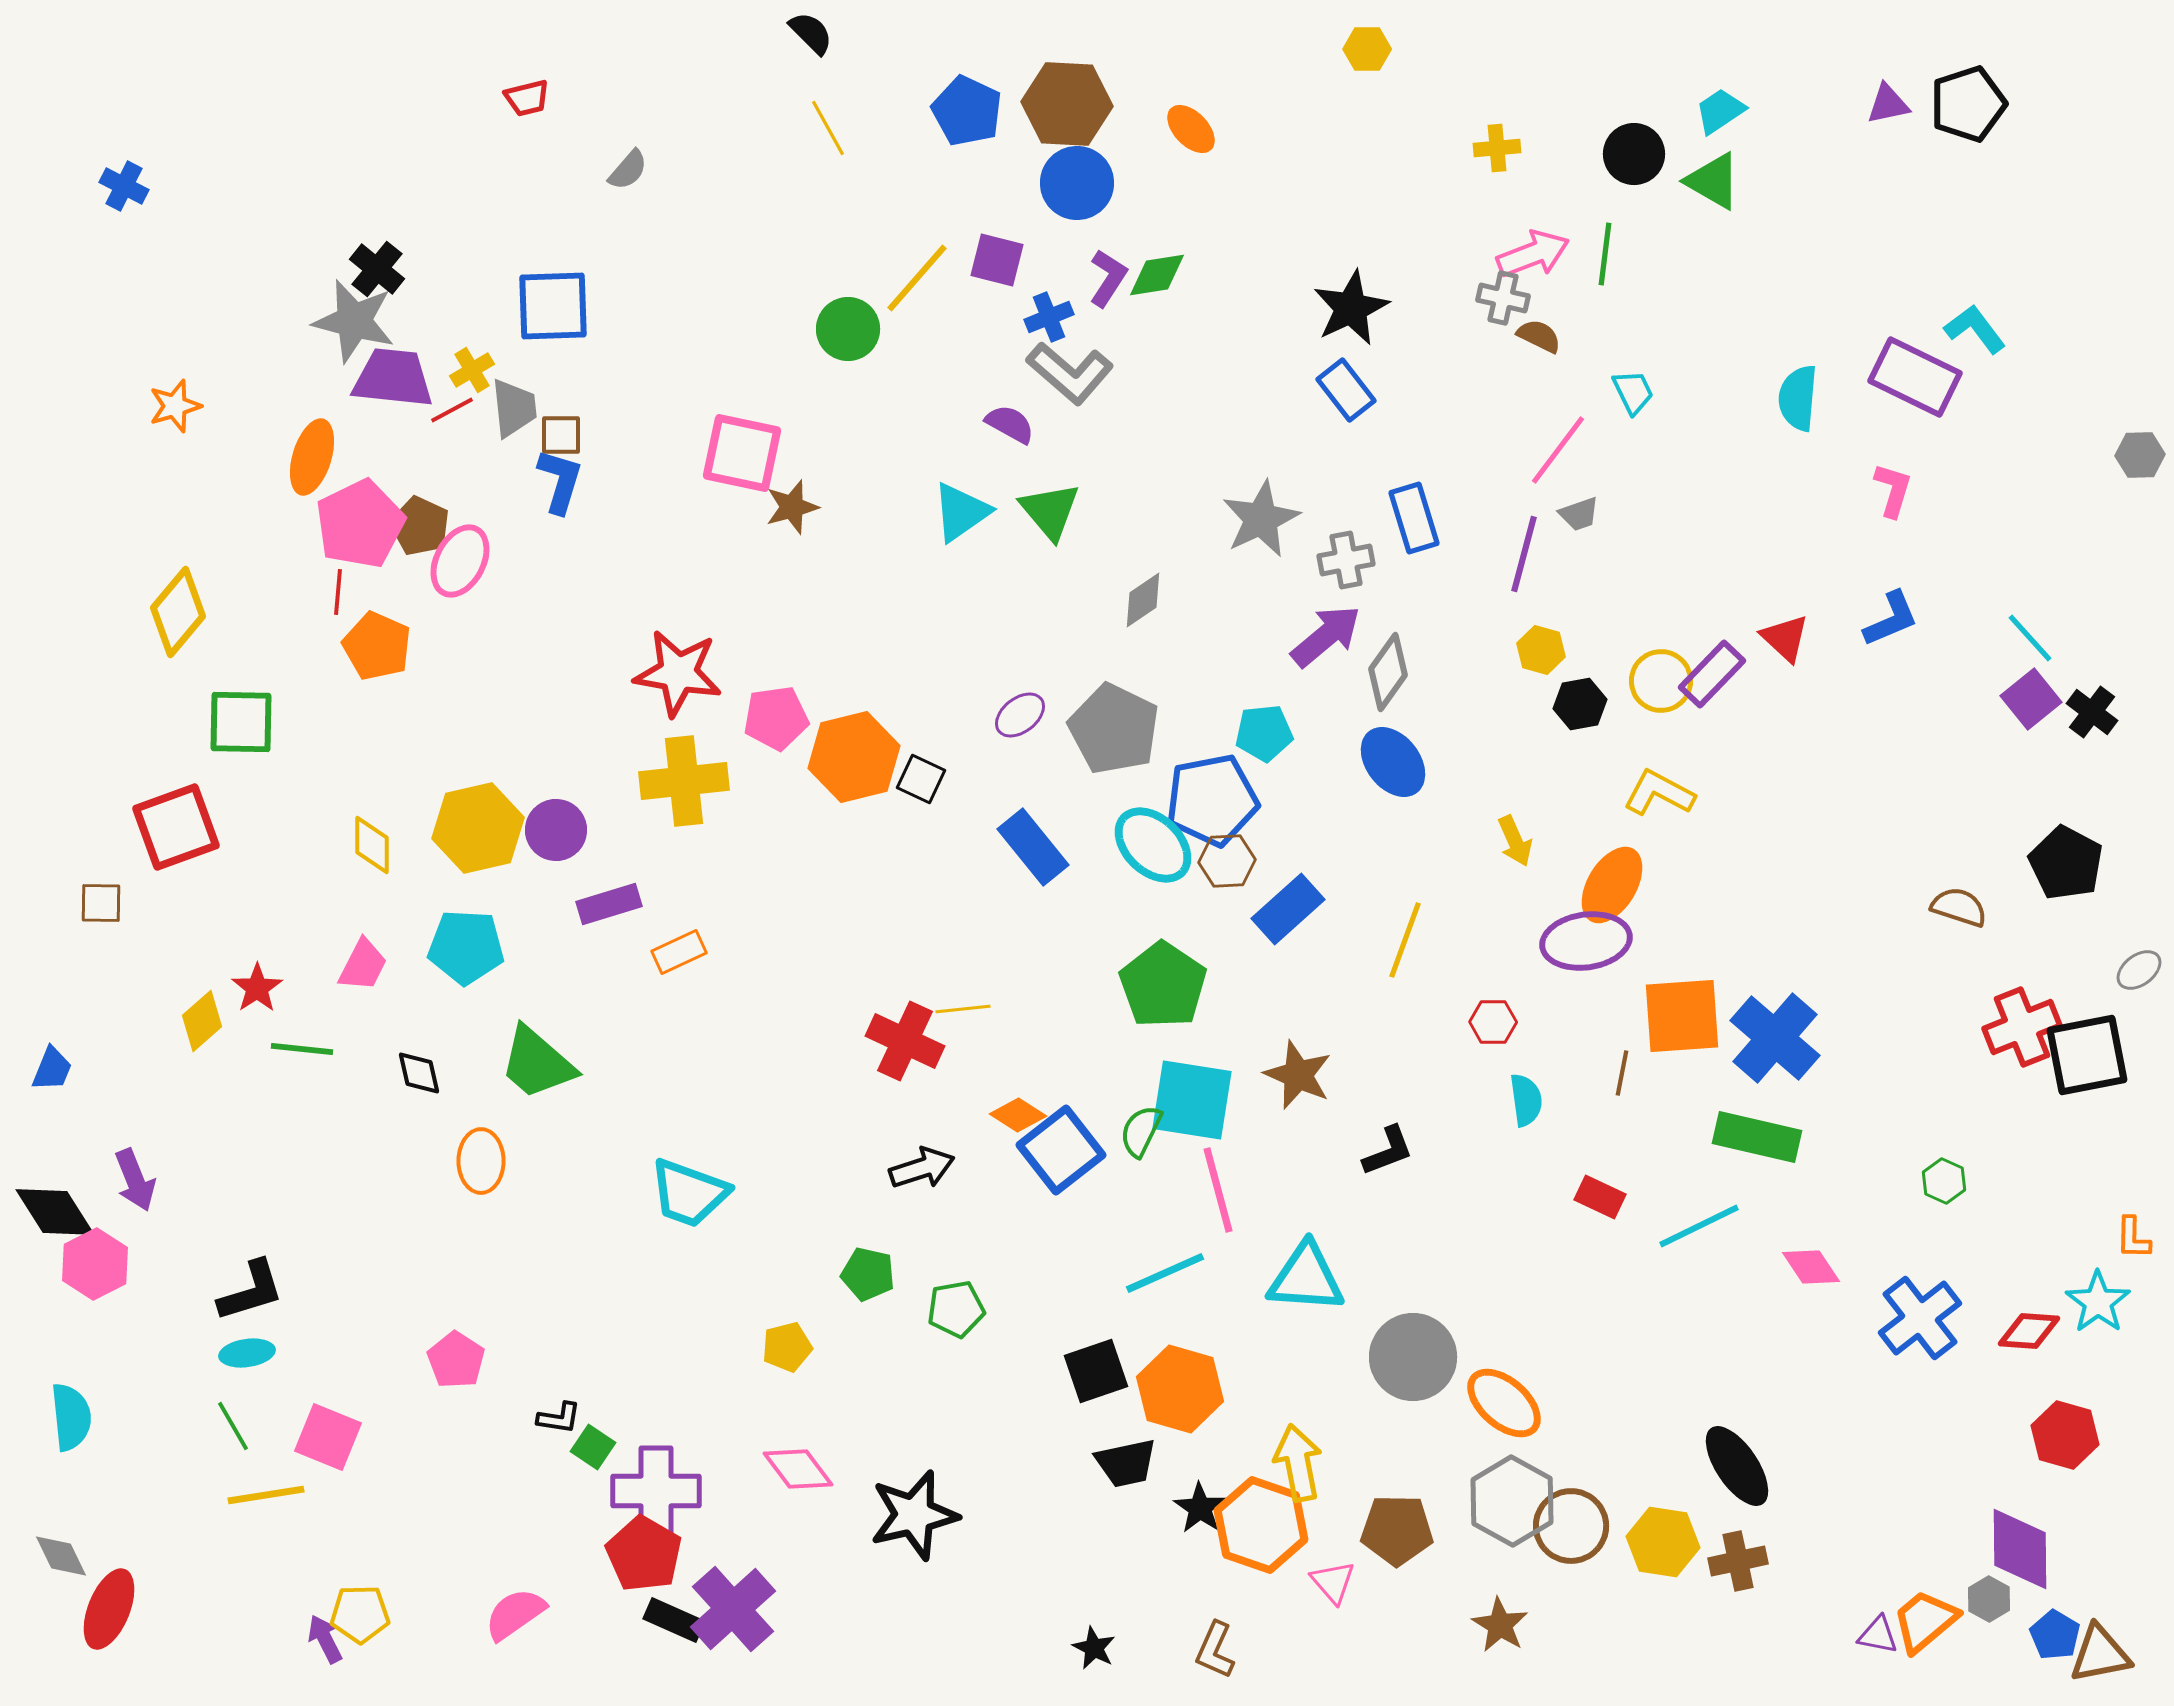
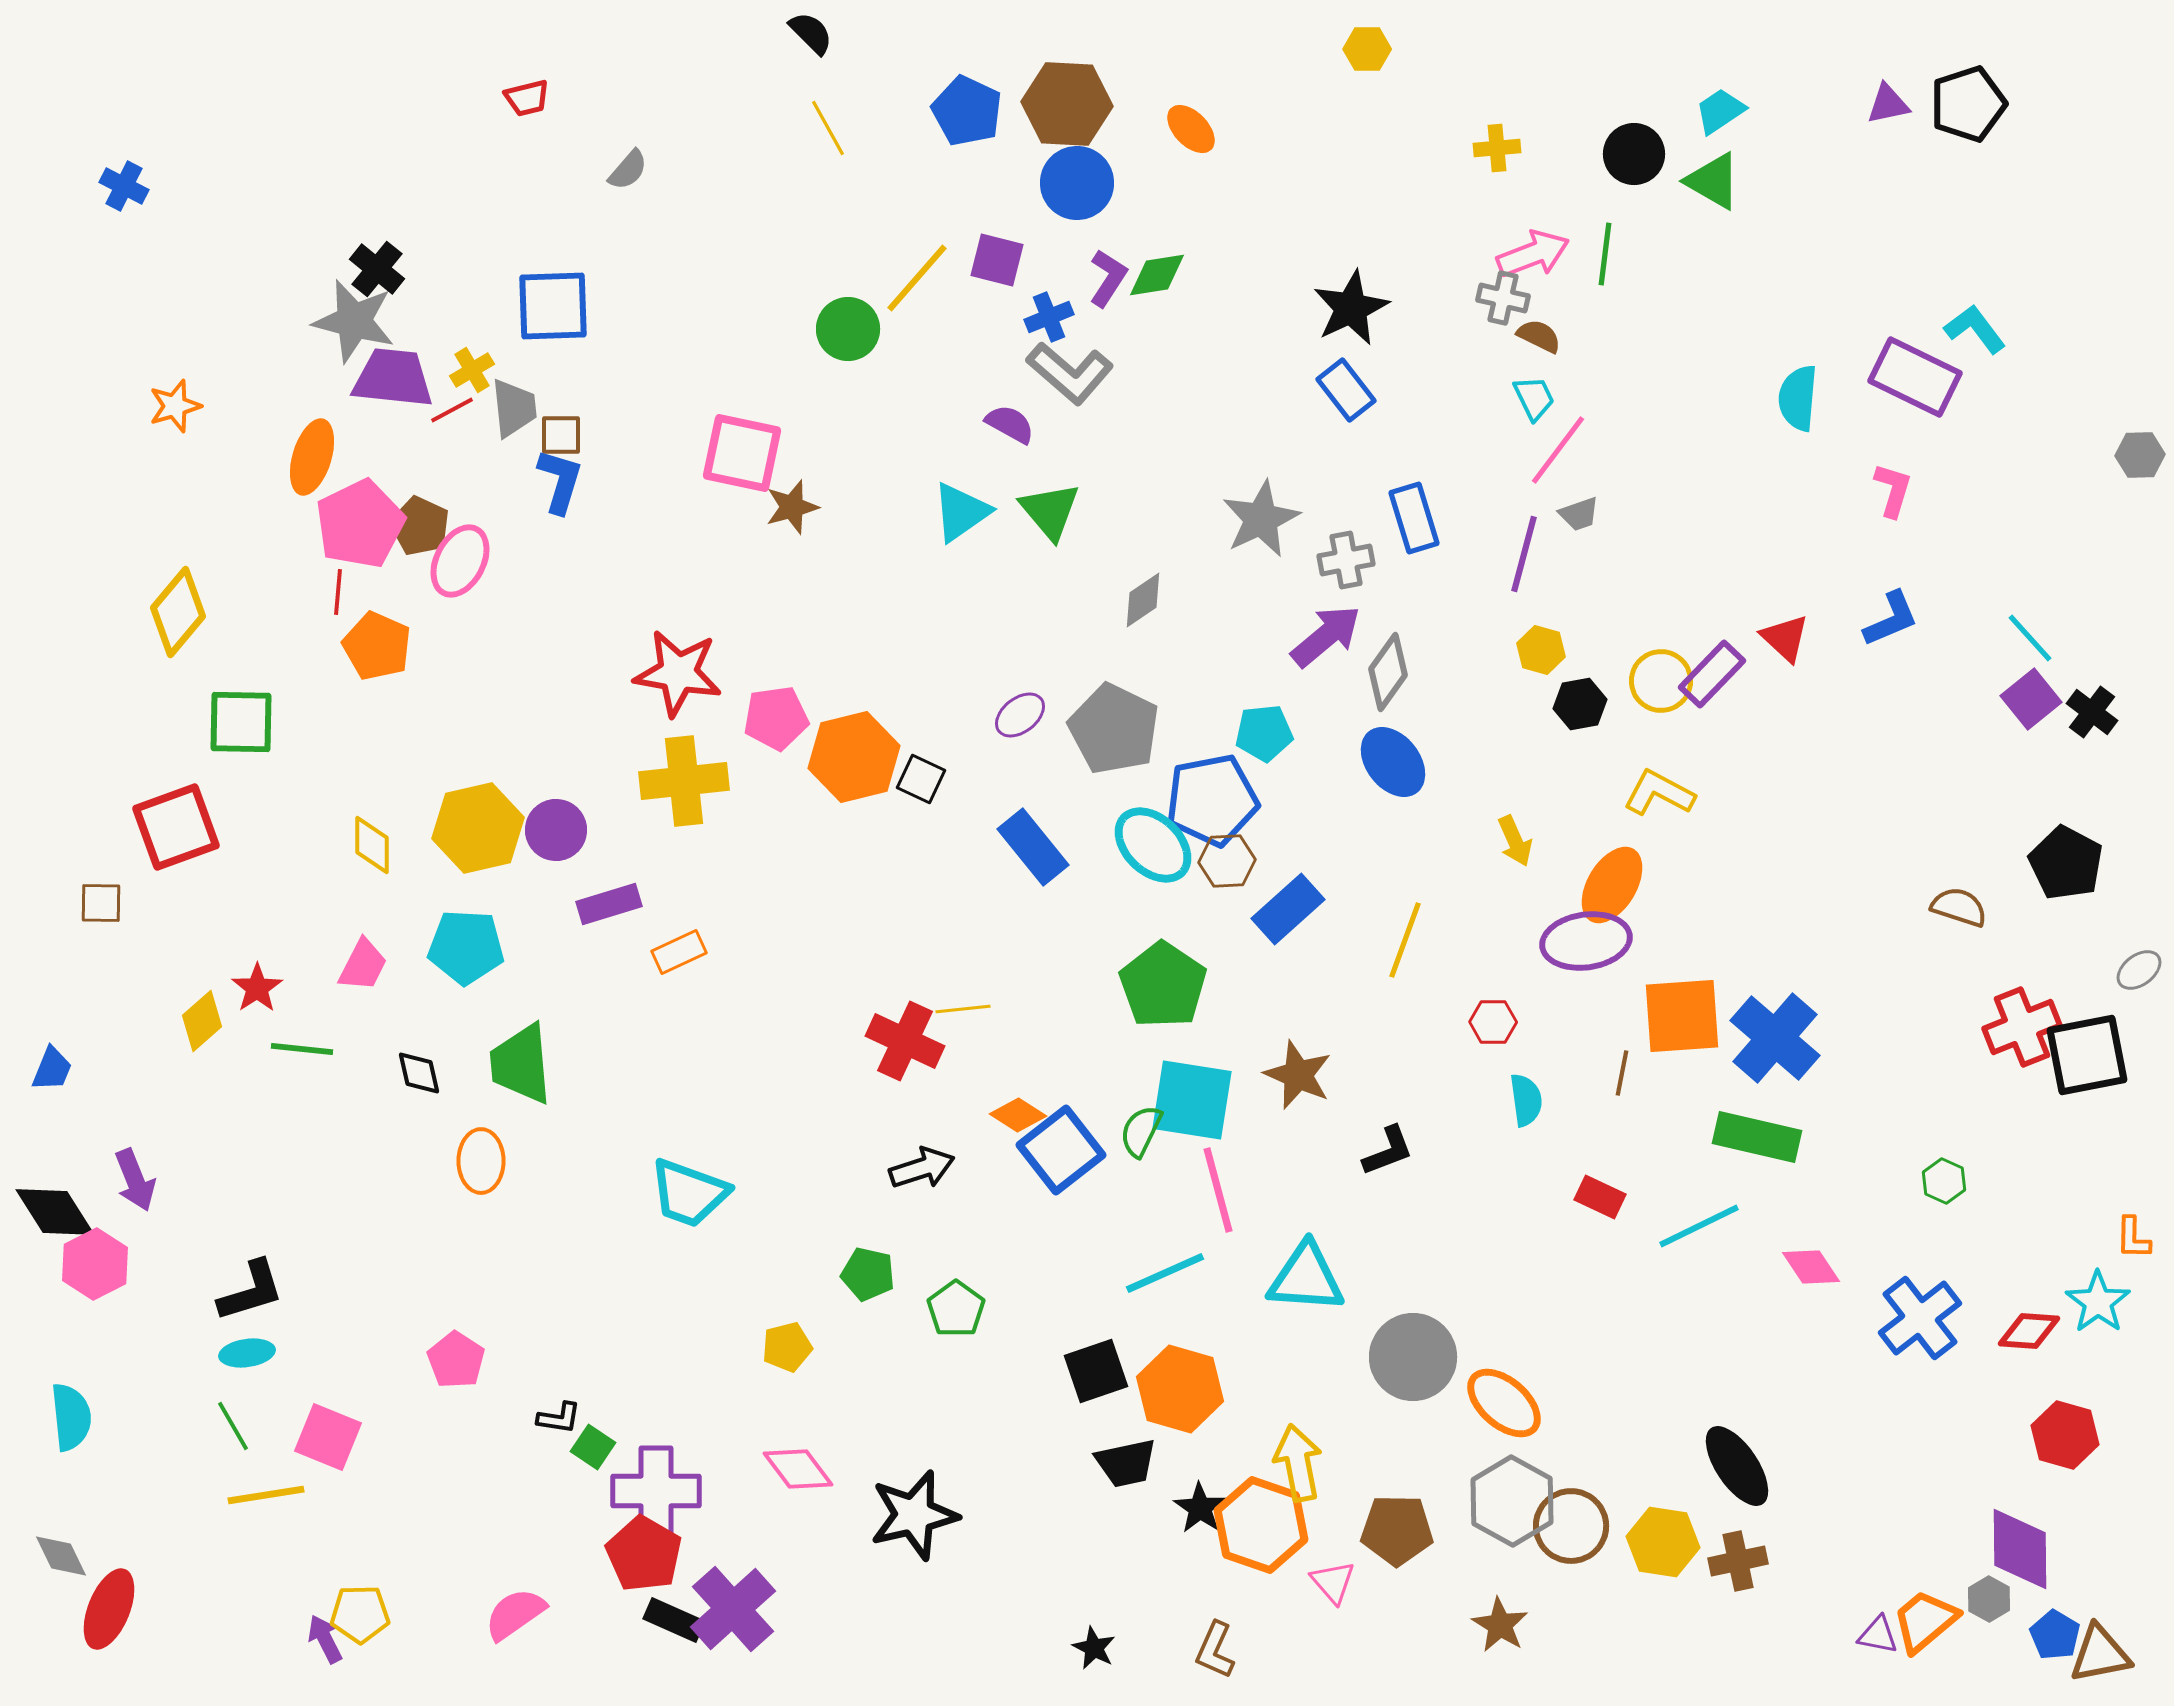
cyan trapezoid at (1633, 392): moved 99 px left, 6 px down
green trapezoid at (537, 1063): moved 16 px left, 1 px down; rotated 44 degrees clockwise
green pentagon at (956, 1309): rotated 26 degrees counterclockwise
